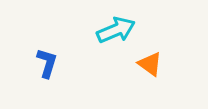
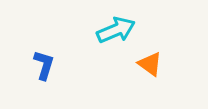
blue L-shape: moved 3 px left, 2 px down
